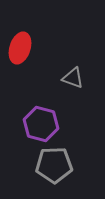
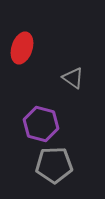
red ellipse: moved 2 px right
gray triangle: rotated 15 degrees clockwise
